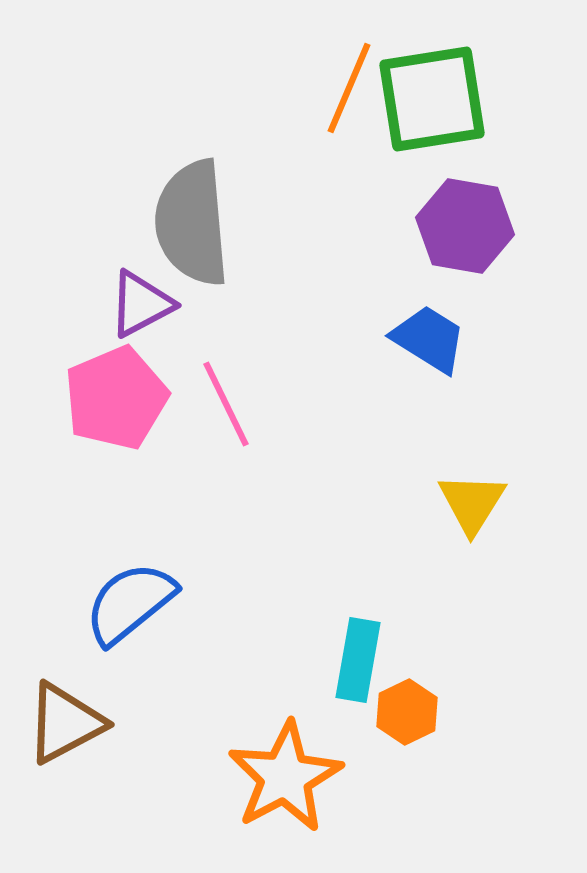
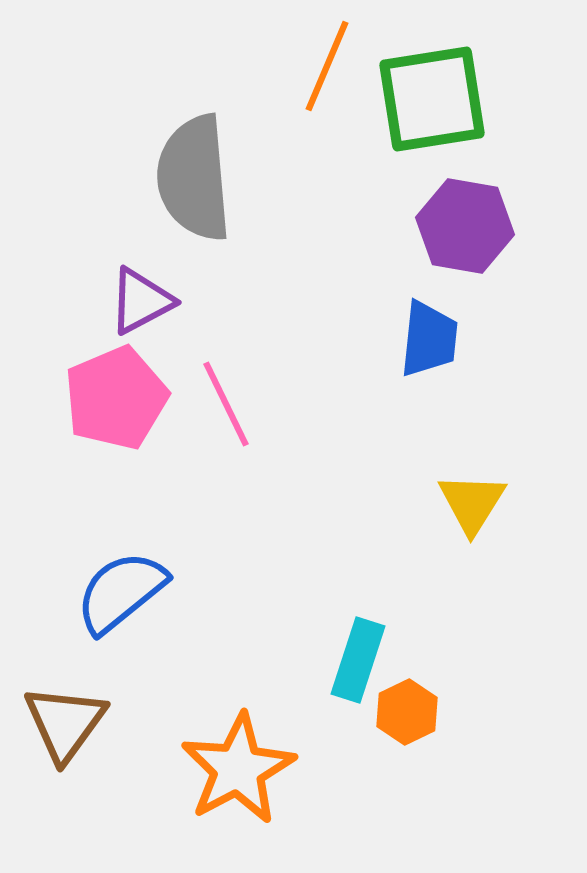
orange line: moved 22 px left, 22 px up
gray semicircle: moved 2 px right, 45 px up
purple triangle: moved 3 px up
blue trapezoid: rotated 64 degrees clockwise
blue semicircle: moved 9 px left, 11 px up
cyan rectangle: rotated 8 degrees clockwise
brown triangle: rotated 26 degrees counterclockwise
orange star: moved 47 px left, 8 px up
